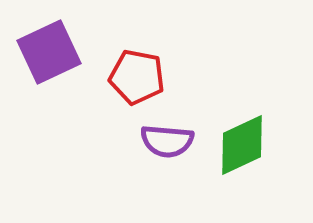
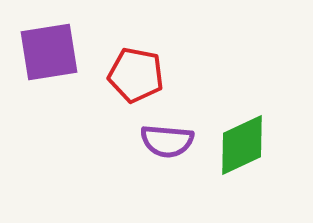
purple square: rotated 16 degrees clockwise
red pentagon: moved 1 px left, 2 px up
